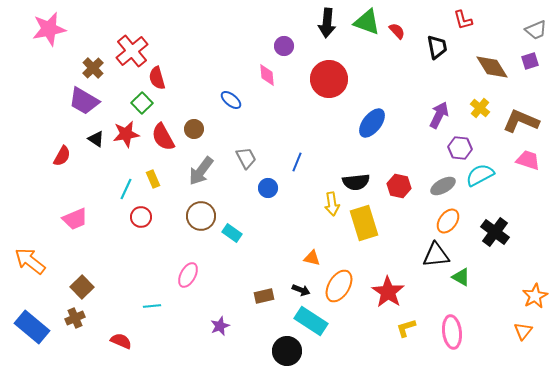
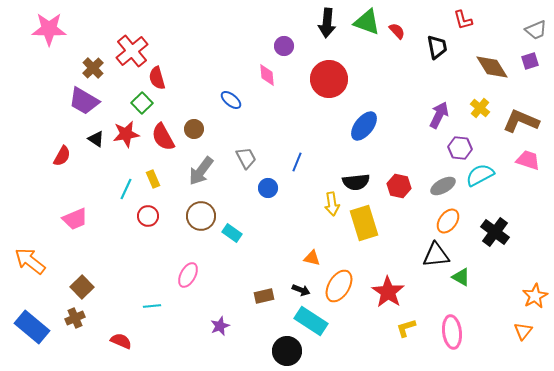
pink star at (49, 29): rotated 12 degrees clockwise
blue ellipse at (372, 123): moved 8 px left, 3 px down
red circle at (141, 217): moved 7 px right, 1 px up
